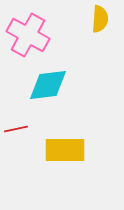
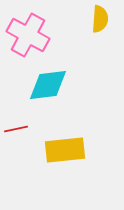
yellow rectangle: rotated 6 degrees counterclockwise
